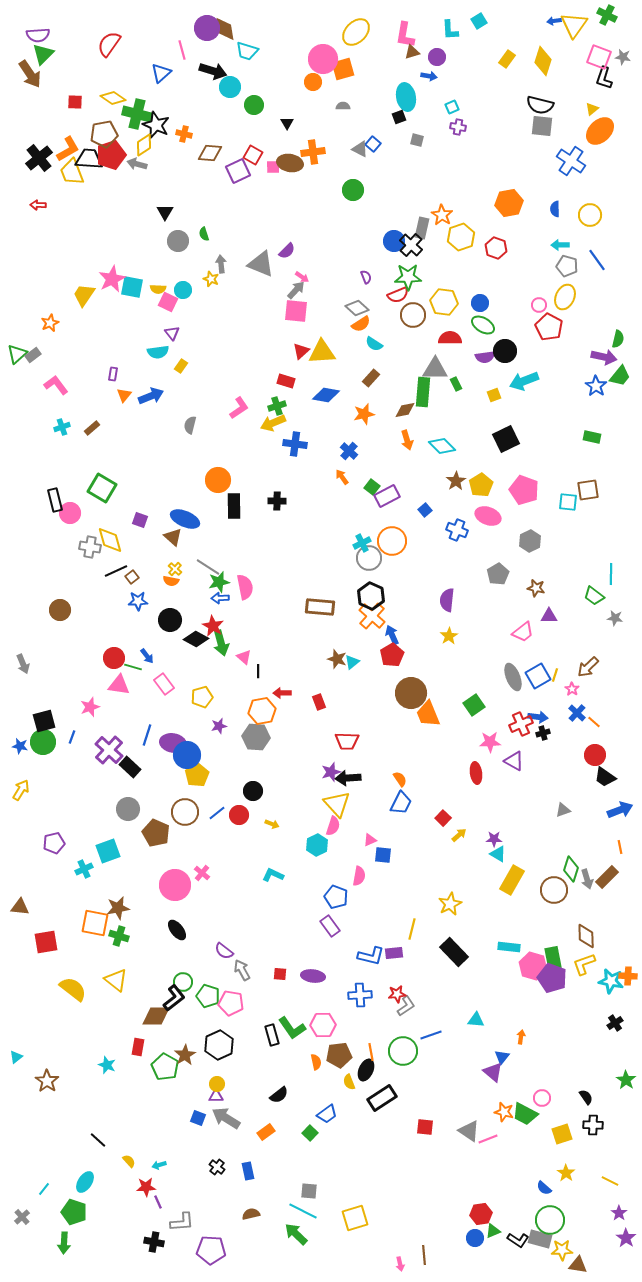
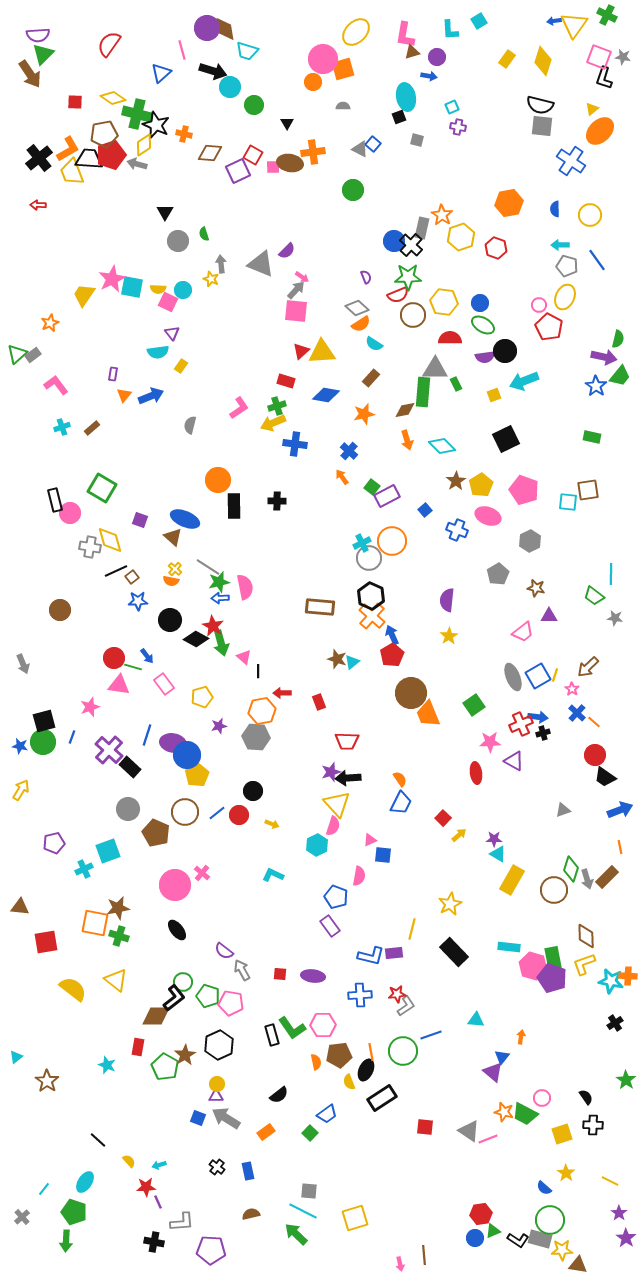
green arrow at (64, 1243): moved 2 px right, 2 px up
